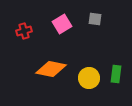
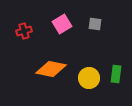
gray square: moved 5 px down
